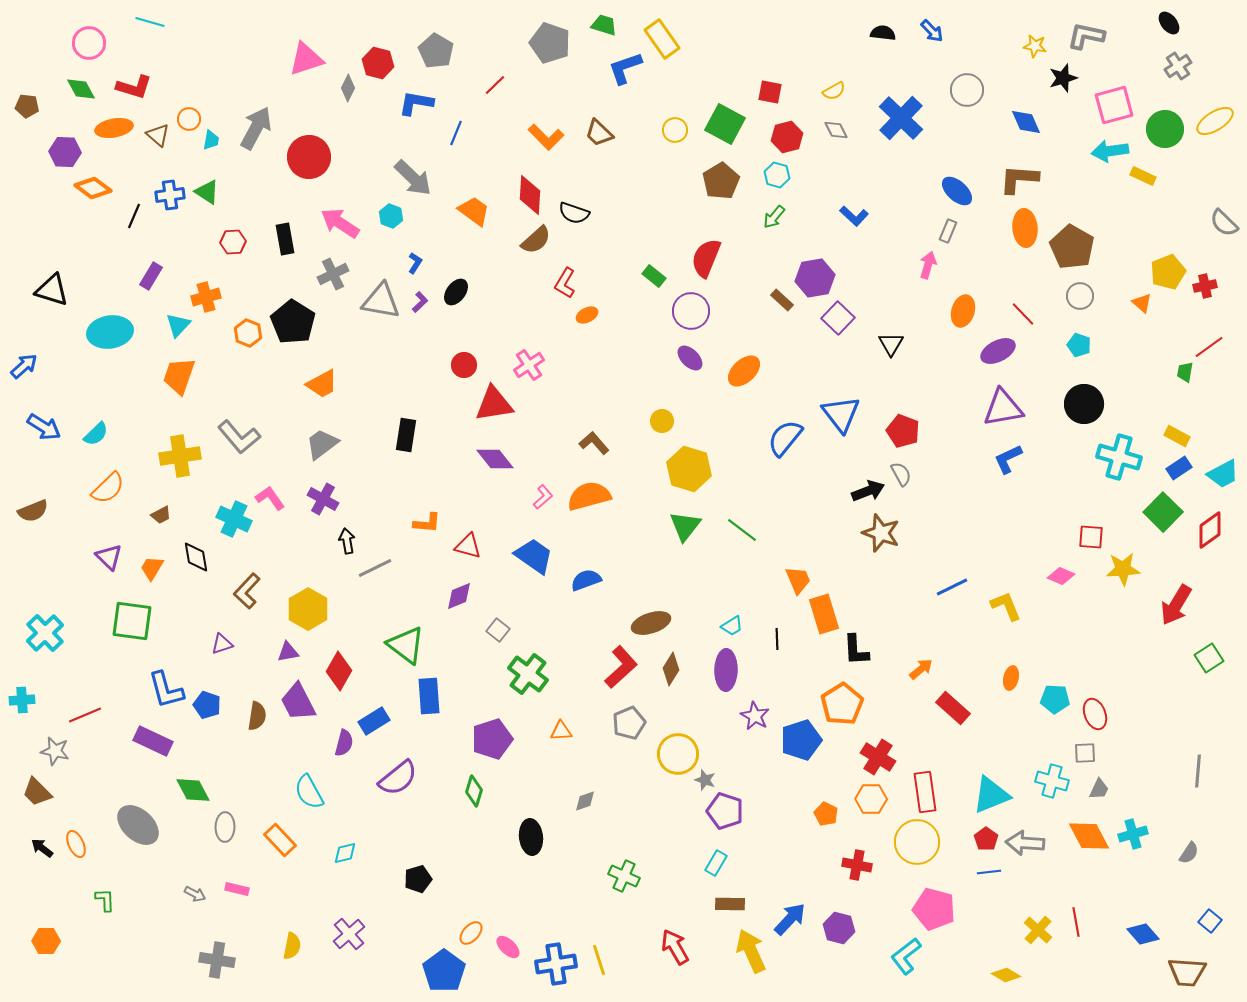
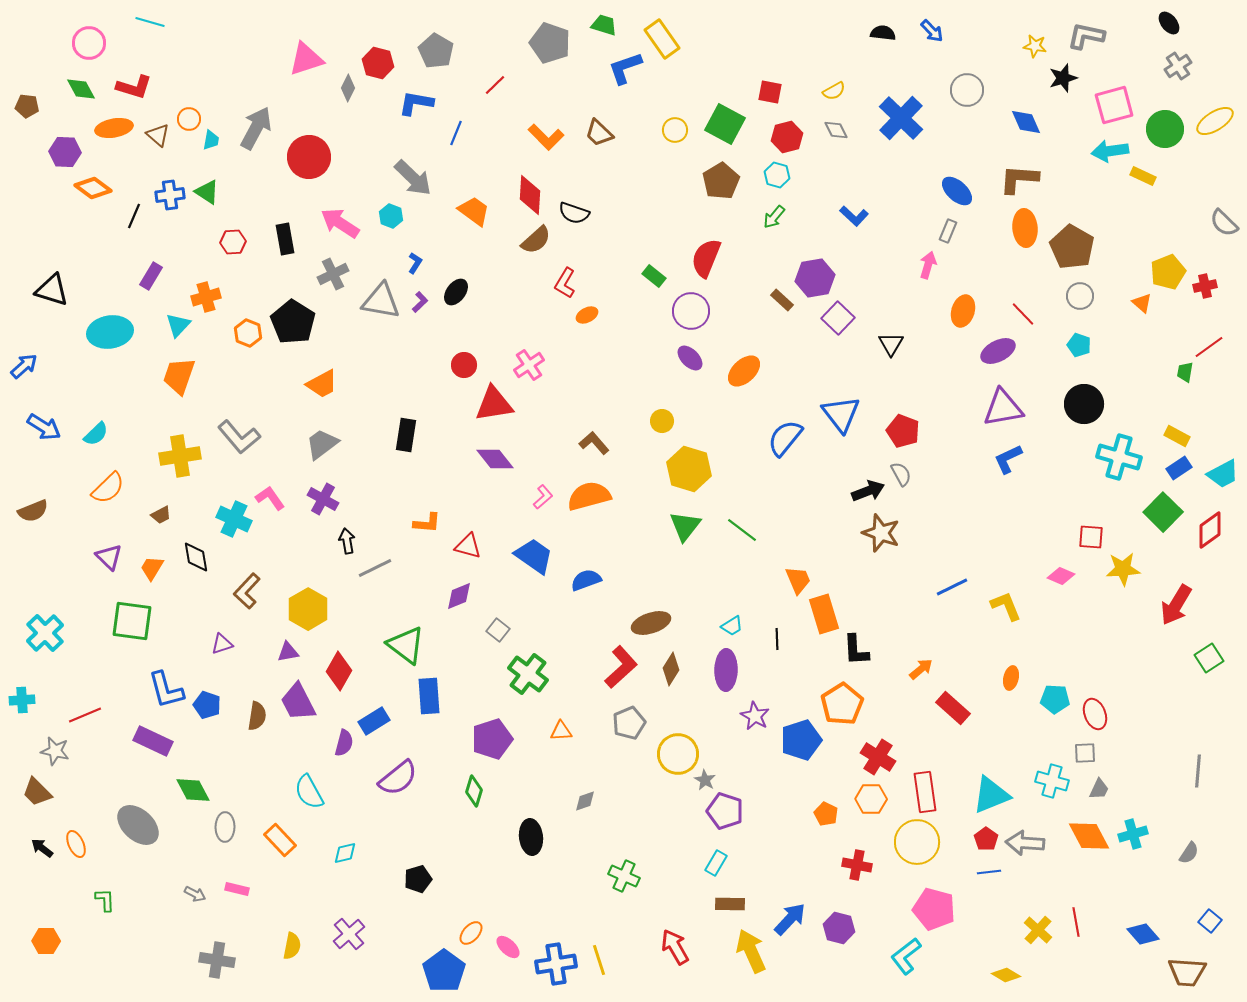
gray star at (705, 780): rotated 10 degrees clockwise
